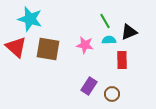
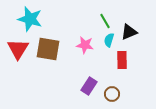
cyan semicircle: rotated 72 degrees counterclockwise
red triangle: moved 2 px right, 2 px down; rotated 20 degrees clockwise
